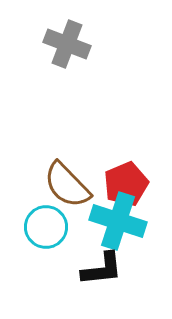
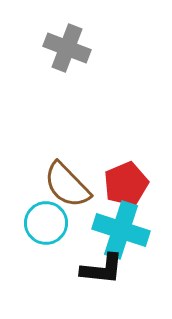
gray cross: moved 4 px down
cyan cross: moved 3 px right, 9 px down
cyan circle: moved 4 px up
black L-shape: rotated 12 degrees clockwise
